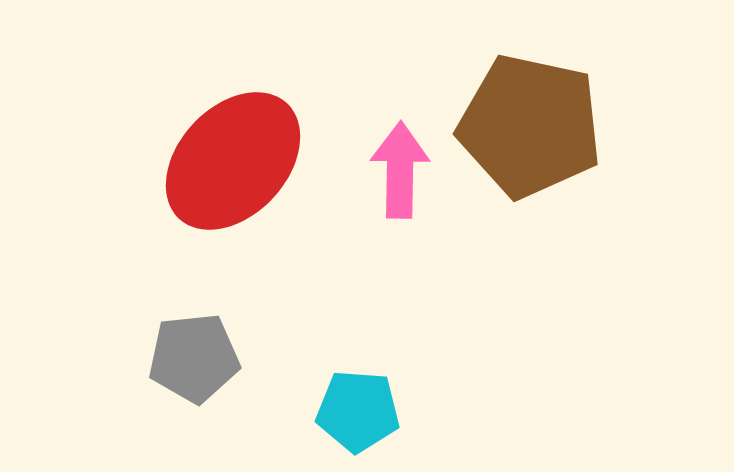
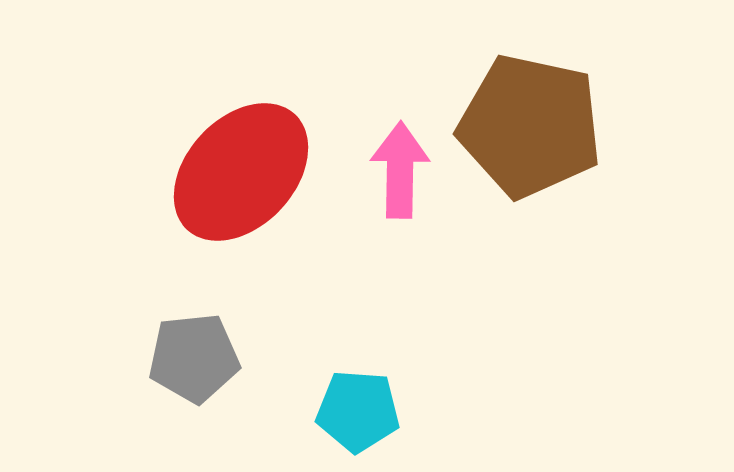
red ellipse: moved 8 px right, 11 px down
